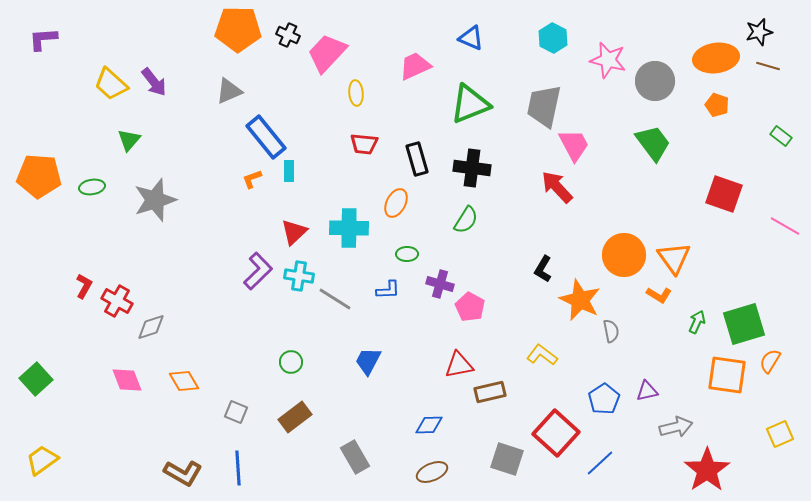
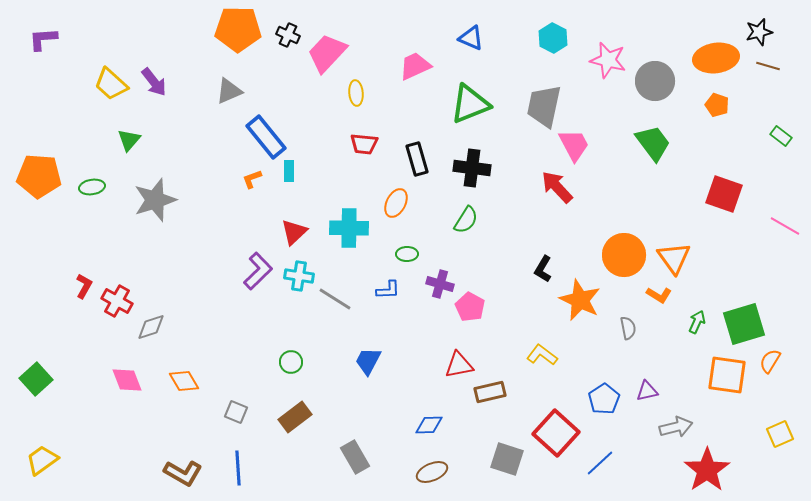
gray semicircle at (611, 331): moved 17 px right, 3 px up
